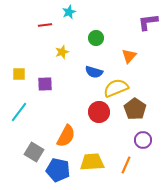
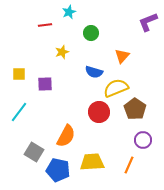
purple L-shape: rotated 15 degrees counterclockwise
green circle: moved 5 px left, 5 px up
orange triangle: moved 7 px left
orange line: moved 3 px right
